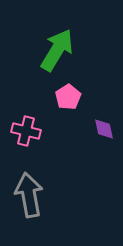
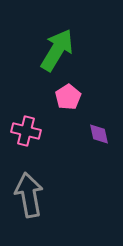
purple diamond: moved 5 px left, 5 px down
